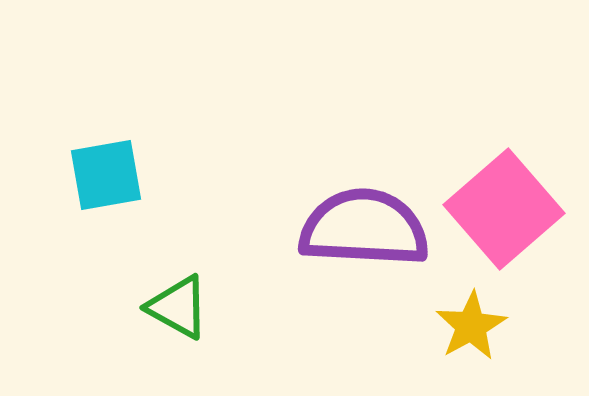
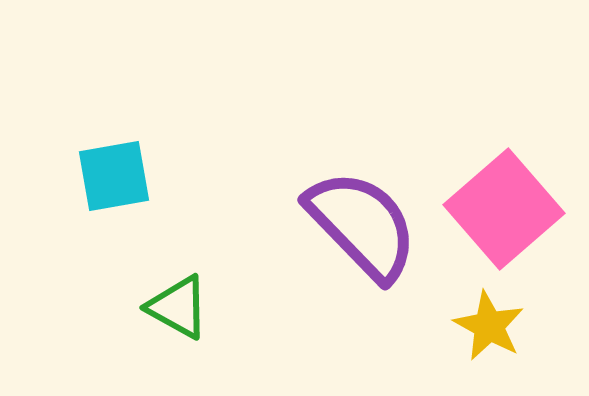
cyan square: moved 8 px right, 1 px down
purple semicircle: moved 2 px left, 3 px up; rotated 43 degrees clockwise
yellow star: moved 18 px right; rotated 14 degrees counterclockwise
